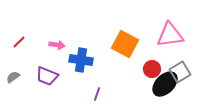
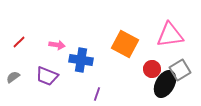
gray square: moved 2 px up
black ellipse: rotated 16 degrees counterclockwise
